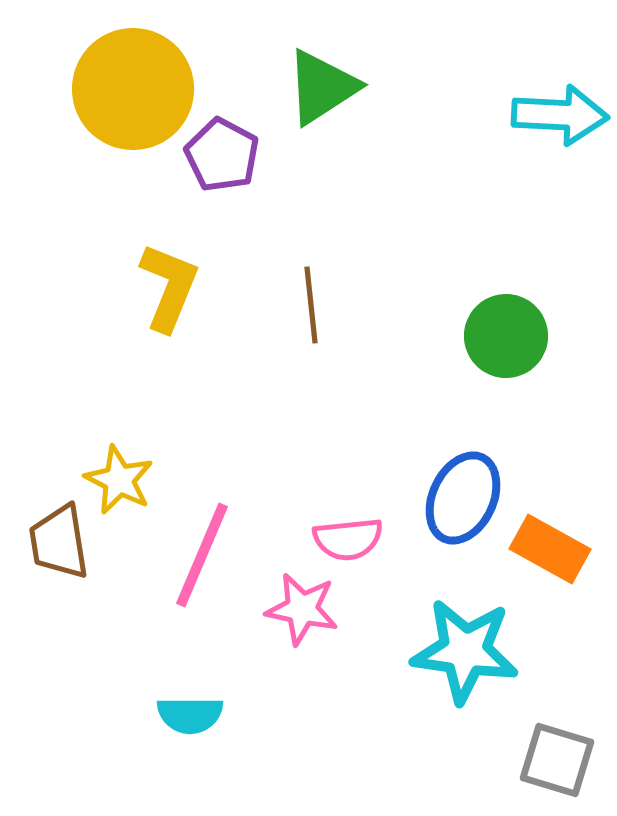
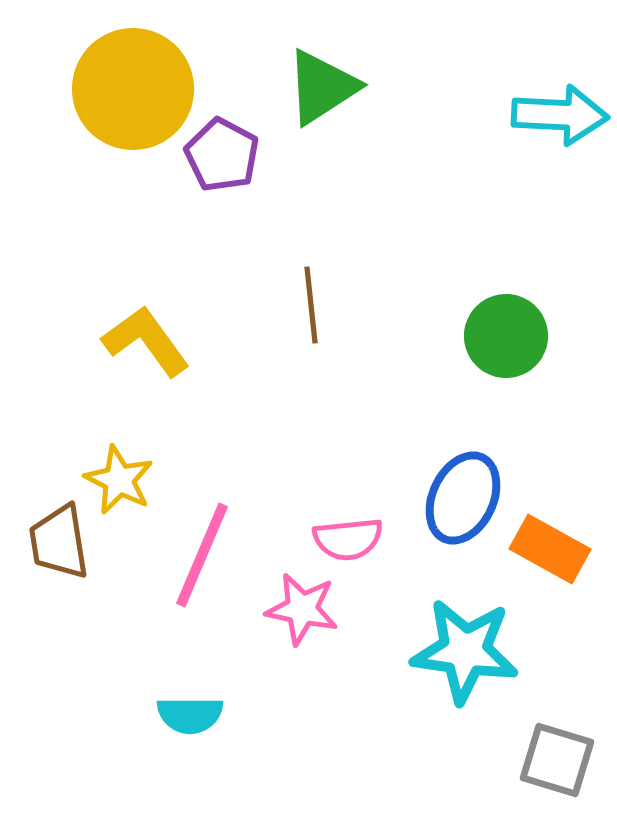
yellow L-shape: moved 23 px left, 54 px down; rotated 58 degrees counterclockwise
